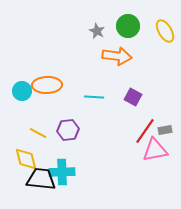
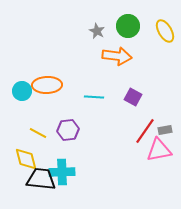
pink triangle: moved 4 px right
